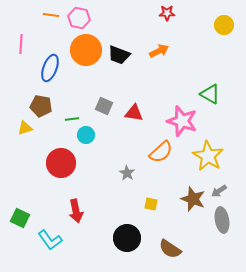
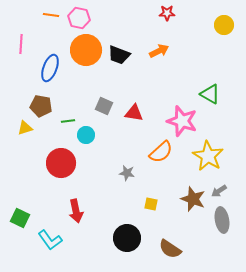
green line: moved 4 px left, 2 px down
gray star: rotated 21 degrees counterclockwise
